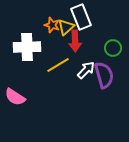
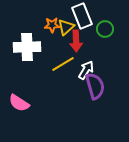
white rectangle: moved 1 px right, 1 px up
orange star: rotated 21 degrees counterclockwise
red arrow: moved 1 px right
green circle: moved 8 px left, 19 px up
yellow line: moved 5 px right, 1 px up
white arrow: rotated 12 degrees counterclockwise
purple semicircle: moved 9 px left, 11 px down
pink semicircle: moved 4 px right, 6 px down
